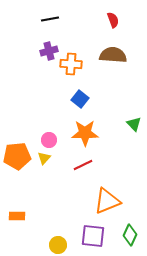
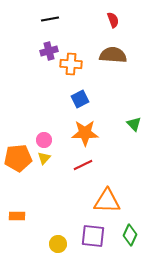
blue square: rotated 24 degrees clockwise
pink circle: moved 5 px left
orange pentagon: moved 1 px right, 2 px down
orange triangle: rotated 24 degrees clockwise
yellow circle: moved 1 px up
